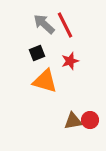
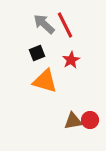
red star: moved 1 px right, 1 px up; rotated 12 degrees counterclockwise
